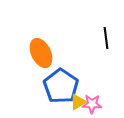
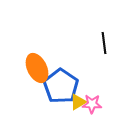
black line: moved 2 px left, 5 px down
orange ellipse: moved 4 px left, 15 px down
